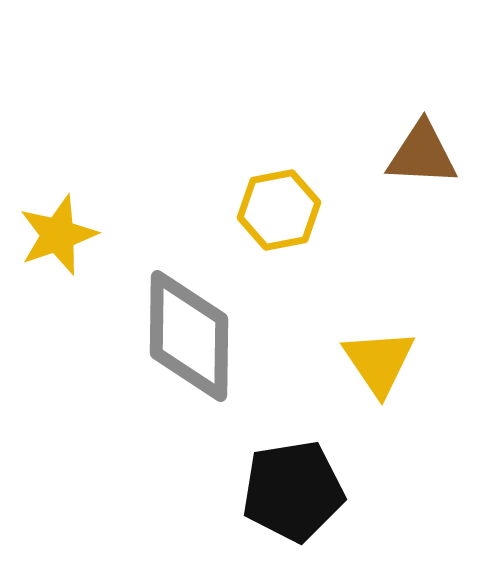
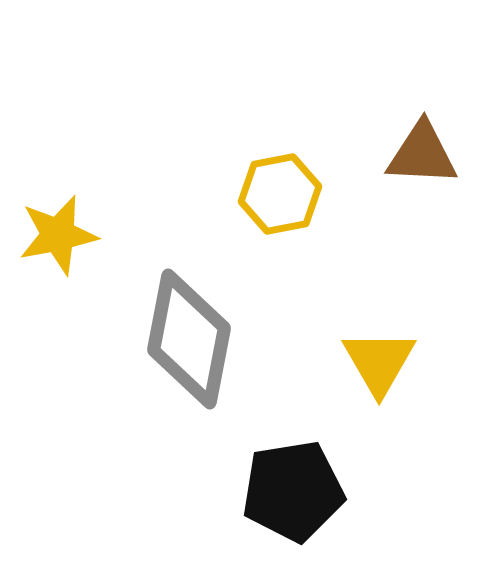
yellow hexagon: moved 1 px right, 16 px up
yellow star: rotated 8 degrees clockwise
gray diamond: moved 3 px down; rotated 10 degrees clockwise
yellow triangle: rotated 4 degrees clockwise
